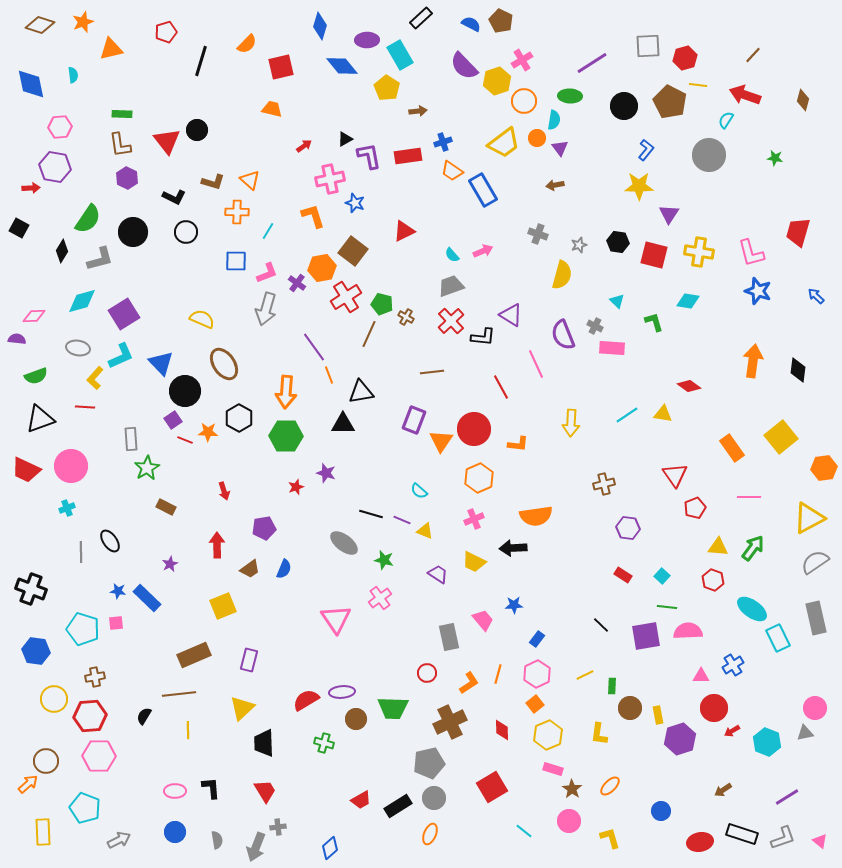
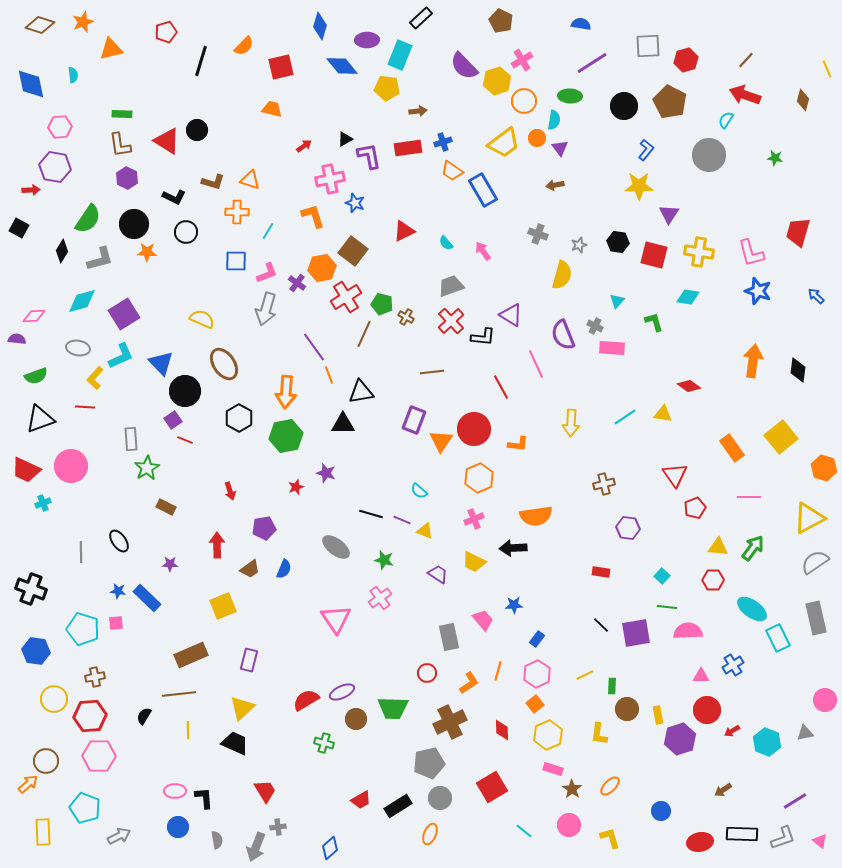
blue semicircle at (471, 24): moved 110 px right; rotated 18 degrees counterclockwise
orange semicircle at (247, 44): moved 3 px left, 2 px down
cyan rectangle at (400, 55): rotated 52 degrees clockwise
brown line at (753, 55): moved 7 px left, 5 px down
red hexagon at (685, 58): moved 1 px right, 2 px down
yellow line at (698, 85): moved 129 px right, 16 px up; rotated 60 degrees clockwise
yellow pentagon at (387, 88): rotated 25 degrees counterclockwise
red triangle at (167, 141): rotated 20 degrees counterclockwise
red rectangle at (408, 156): moved 8 px up
orange triangle at (250, 180): rotated 25 degrees counterclockwise
red arrow at (31, 188): moved 2 px down
black circle at (133, 232): moved 1 px right, 8 px up
pink arrow at (483, 251): rotated 102 degrees counterclockwise
cyan semicircle at (452, 255): moved 6 px left, 12 px up
cyan triangle at (617, 301): rotated 28 degrees clockwise
cyan diamond at (688, 301): moved 4 px up
brown line at (369, 334): moved 5 px left
cyan line at (627, 415): moved 2 px left, 2 px down
orange star at (208, 432): moved 61 px left, 180 px up
green hexagon at (286, 436): rotated 12 degrees counterclockwise
orange hexagon at (824, 468): rotated 25 degrees clockwise
red arrow at (224, 491): moved 6 px right
cyan cross at (67, 508): moved 24 px left, 5 px up
black ellipse at (110, 541): moved 9 px right
gray ellipse at (344, 543): moved 8 px left, 4 px down
purple star at (170, 564): rotated 28 degrees clockwise
red rectangle at (623, 575): moved 22 px left, 3 px up; rotated 24 degrees counterclockwise
red hexagon at (713, 580): rotated 20 degrees counterclockwise
purple square at (646, 636): moved 10 px left, 3 px up
brown rectangle at (194, 655): moved 3 px left
orange line at (498, 674): moved 3 px up
purple ellipse at (342, 692): rotated 20 degrees counterclockwise
brown circle at (630, 708): moved 3 px left, 1 px down
red circle at (714, 708): moved 7 px left, 2 px down
pink circle at (815, 708): moved 10 px right, 8 px up
black trapezoid at (264, 743): moved 29 px left; rotated 116 degrees clockwise
black L-shape at (211, 788): moved 7 px left, 10 px down
purple line at (787, 797): moved 8 px right, 4 px down
gray circle at (434, 798): moved 6 px right
pink circle at (569, 821): moved 4 px down
blue circle at (175, 832): moved 3 px right, 5 px up
black rectangle at (742, 834): rotated 16 degrees counterclockwise
gray arrow at (119, 840): moved 4 px up
